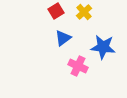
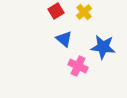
blue triangle: moved 1 px right, 1 px down; rotated 42 degrees counterclockwise
